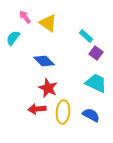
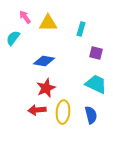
yellow triangle: rotated 36 degrees counterclockwise
cyan rectangle: moved 5 px left, 7 px up; rotated 64 degrees clockwise
purple square: rotated 24 degrees counterclockwise
blue diamond: rotated 35 degrees counterclockwise
cyan trapezoid: moved 1 px down
red star: moved 2 px left; rotated 24 degrees clockwise
red arrow: moved 1 px down
blue semicircle: rotated 48 degrees clockwise
